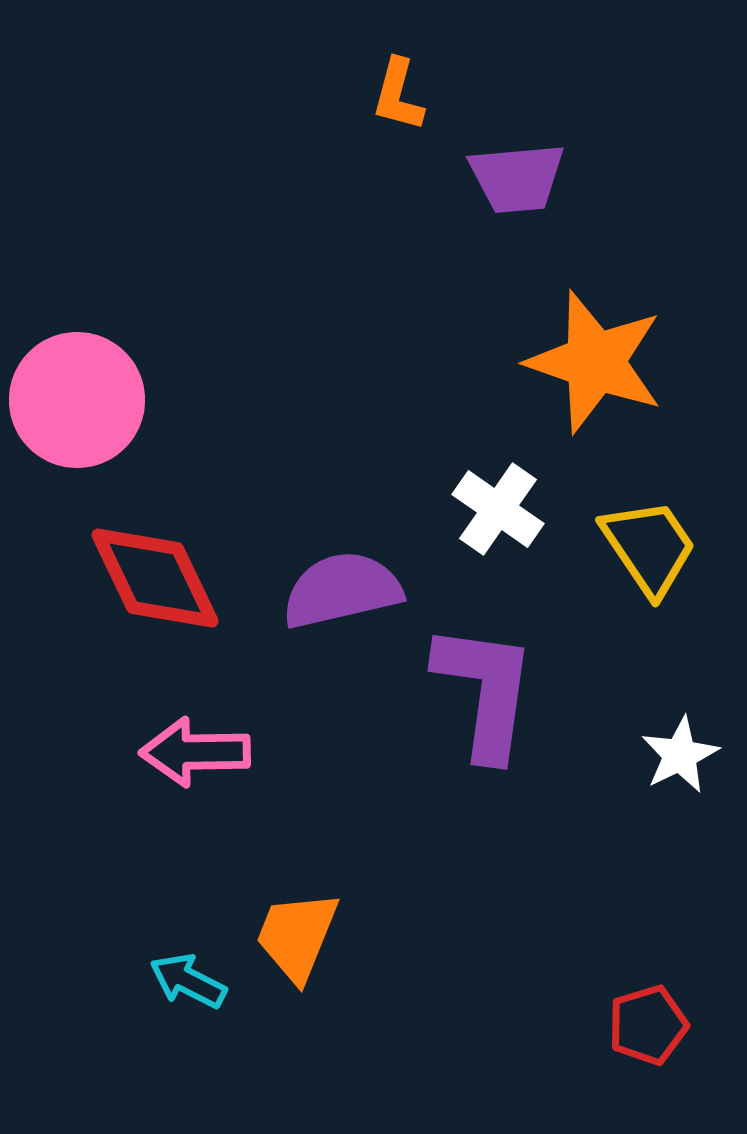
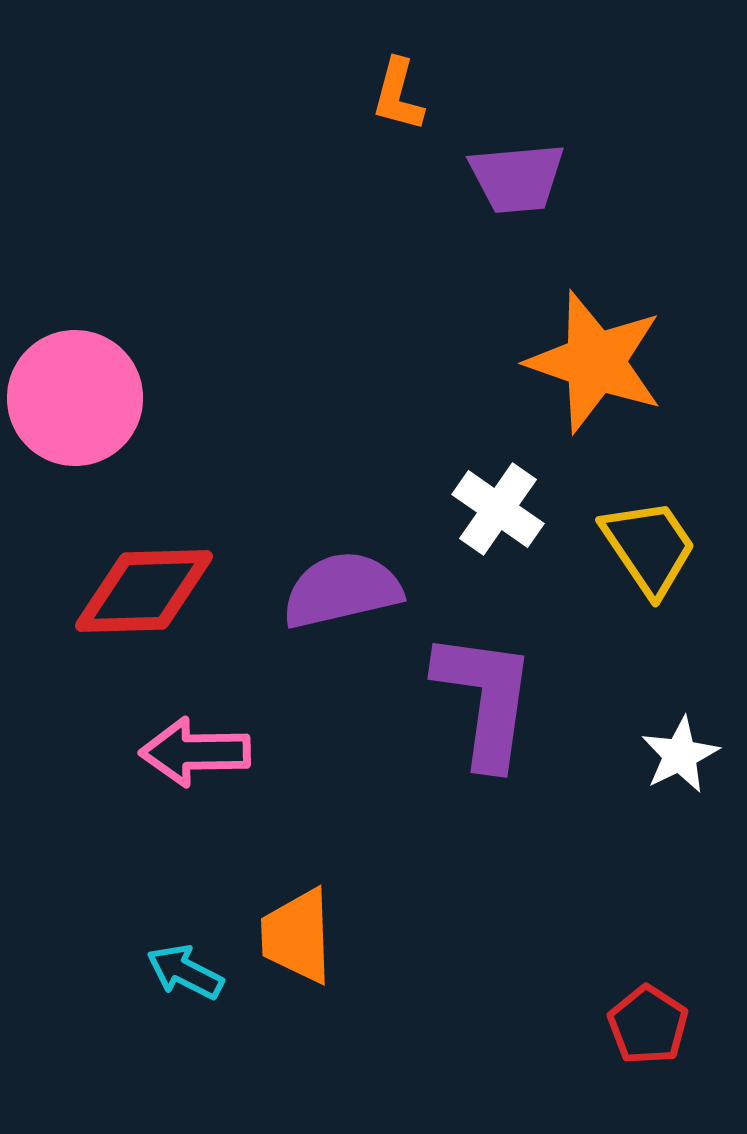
pink circle: moved 2 px left, 2 px up
red diamond: moved 11 px left, 13 px down; rotated 66 degrees counterclockwise
purple L-shape: moved 8 px down
orange trapezoid: rotated 24 degrees counterclockwise
cyan arrow: moved 3 px left, 9 px up
red pentagon: rotated 22 degrees counterclockwise
